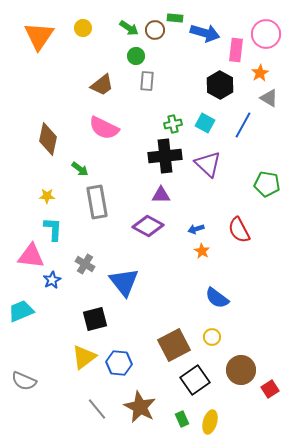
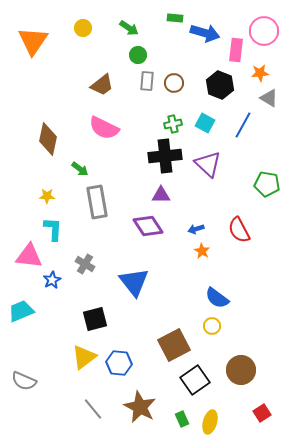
brown circle at (155, 30): moved 19 px right, 53 px down
pink circle at (266, 34): moved 2 px left, 3 px up
orange triangle at (39, 36): moved 6 px left, 5 px down
green circle at (136, 56): moved 2 px right, 1 px up
orange star at (260, 73): rotated 24 degrees clockwise
black hexagon at (220, 85): rotated 8 degrees counterclockwise
purple diamond at (148, 226): rotated 28 degrees clockwise
pink triangle at (31, 256): moved 2 px left
blue triangle at (124, 282): moved 10 px right
yellow circle at (212, 337): moved 11 px up
red square at (270, 389): moved 8 px left, 24 px down
gray line at (97, 409): moved 4 px left
